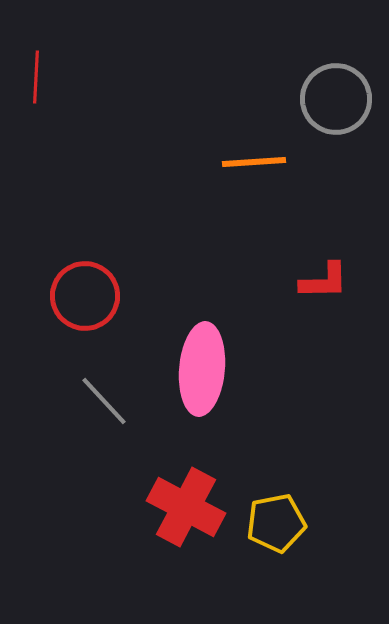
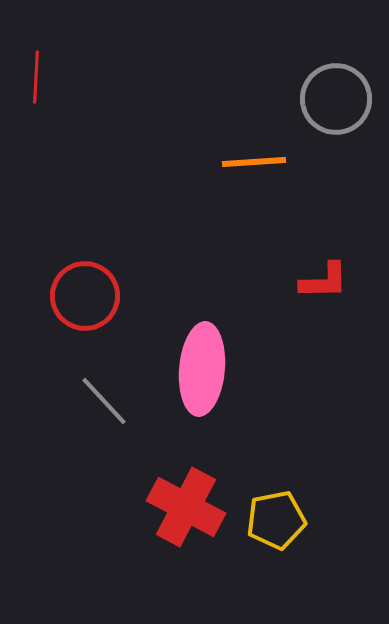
yellow pentagon: moved 3 px up
